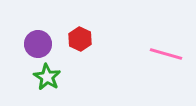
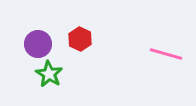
green star: moved 2 px right, 3 px up
